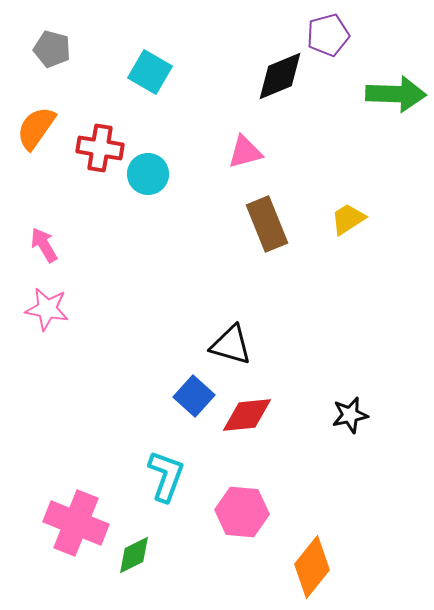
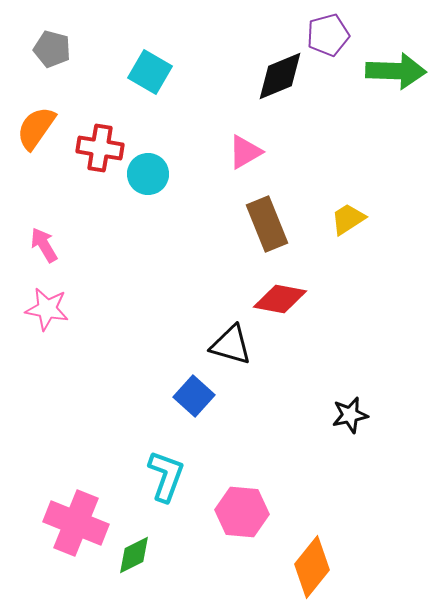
green arrow: moved 23 px up
pink triangle: rotated 15 degrees counterclockwise
red diamond: moved 33 px right, 116 px up; rotated 16 degrees clockwise
